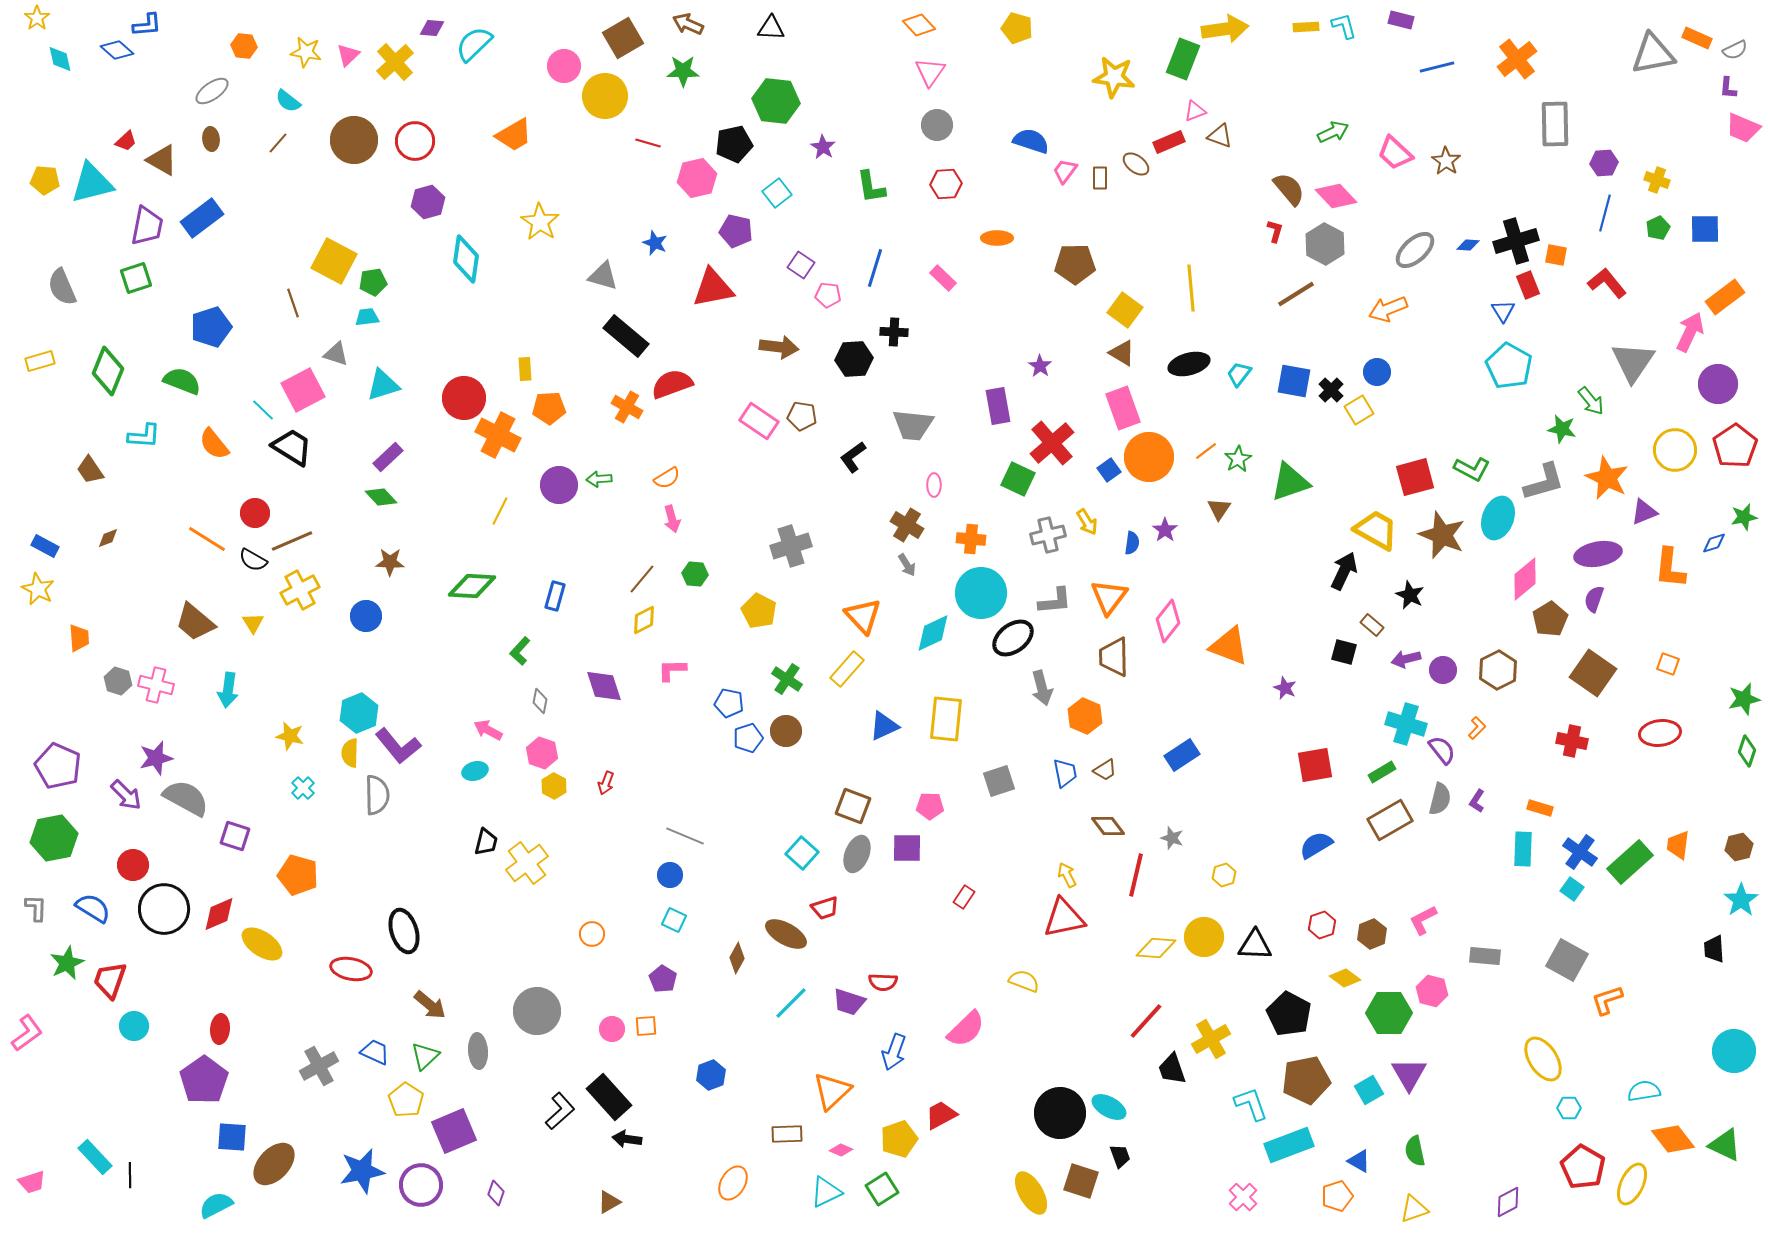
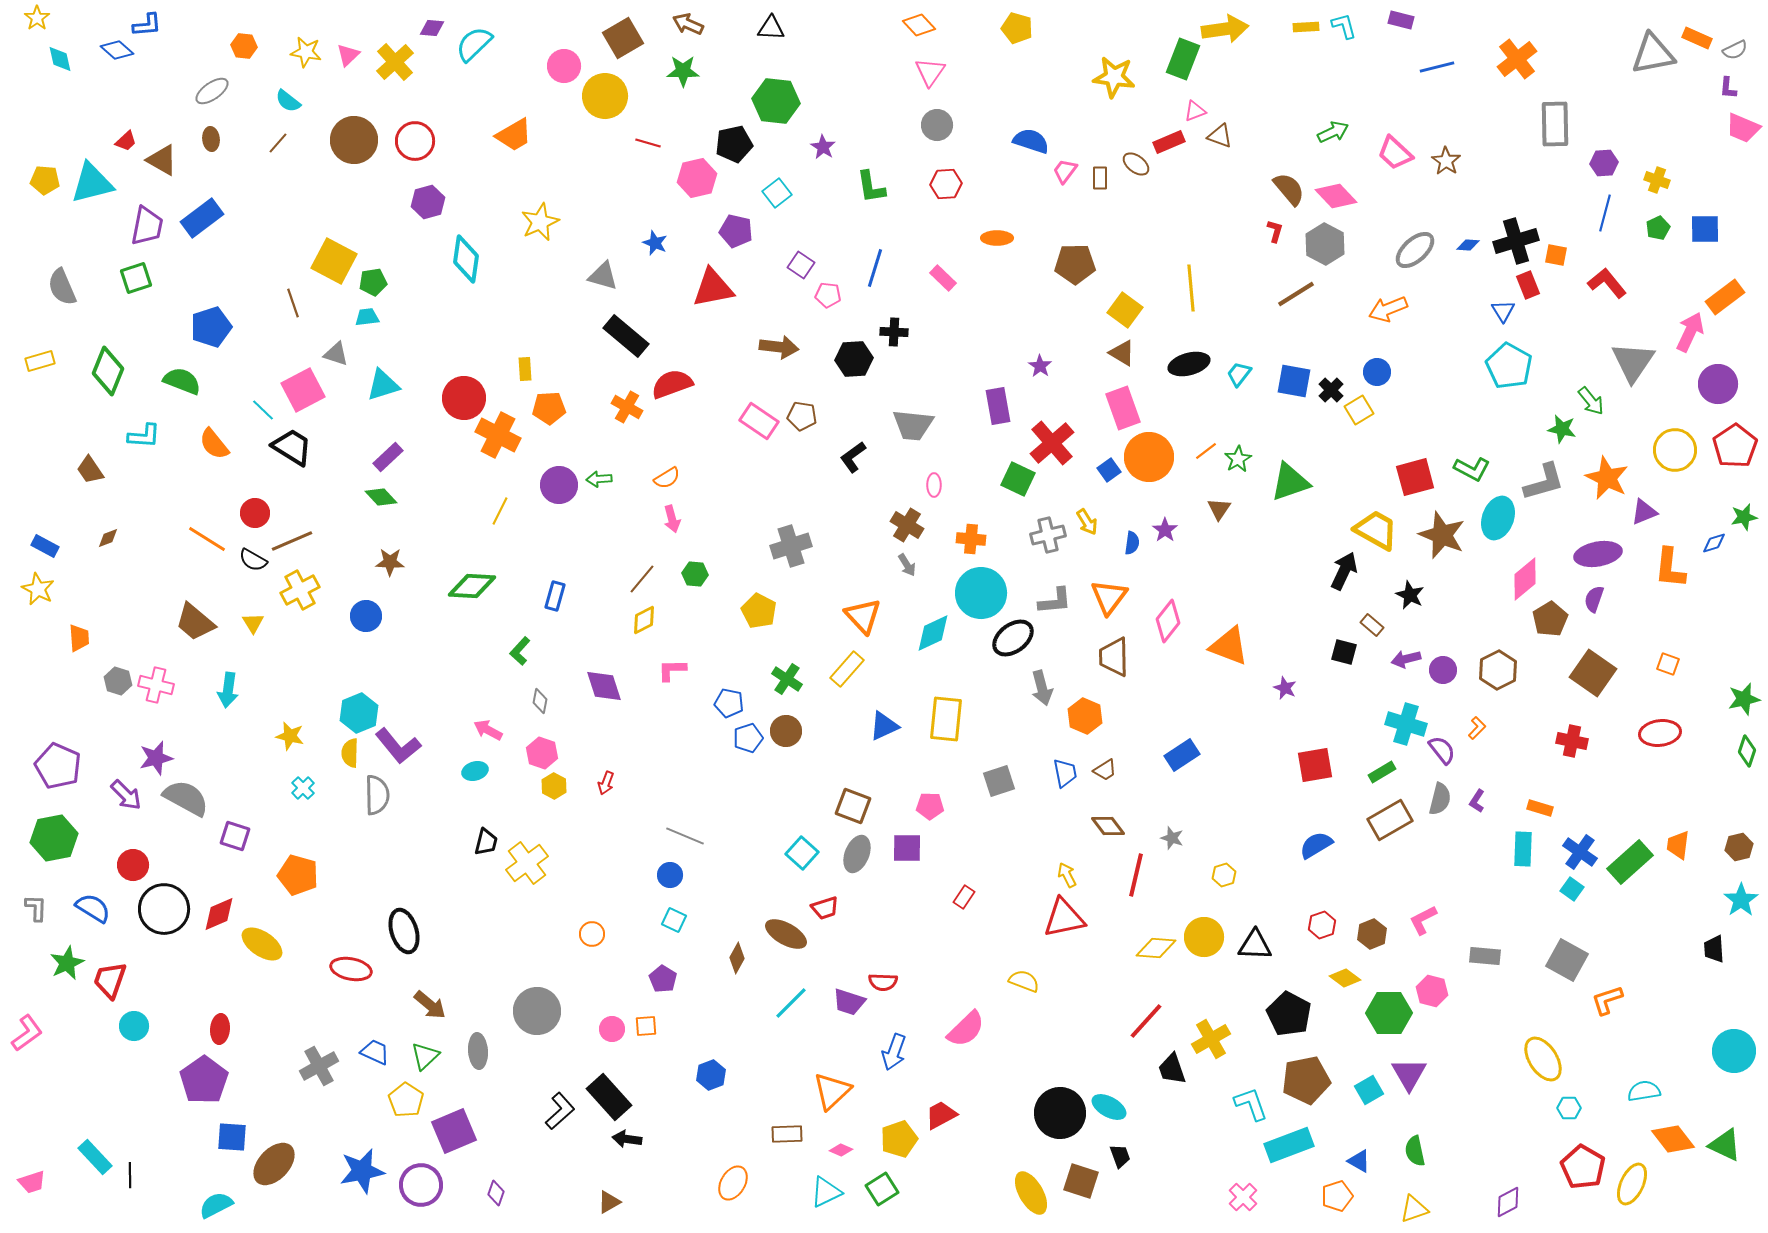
yellow star at (540, 222): rotated 15 degrees clockwise
